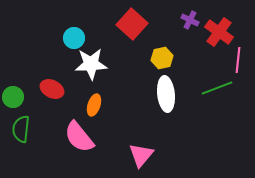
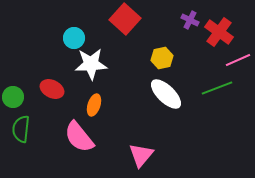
red square: moved 7 px left, 5 px up
pink line: rotated 60 degrees clockwise
white ellipse: rotated 40 degrees counterclockwise
